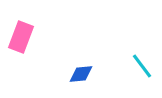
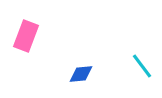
pink rectangle: moved 5 px right, 1 px up
